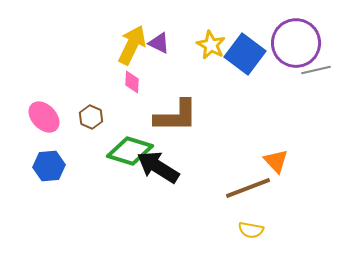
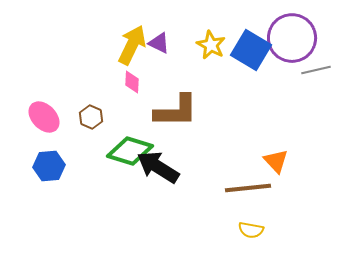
purple circle: moved 4 px left, 5 px up
blue square: moved 6 px right, 4 px up; rotated 6 degrees counterclockwise
brown L-shape: moved 5 px up
brown line: rotated 15 degrees clockwise
